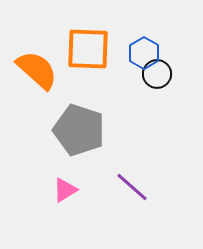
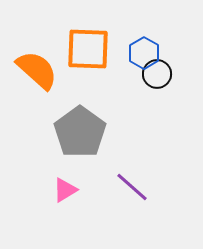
gray pentagon: moved 1 px right, 2 px down; rotated 18 degrees clockwise
